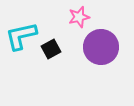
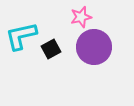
pink star: moved 2 px right
purple circle: moved 7 px left
